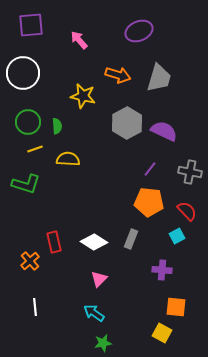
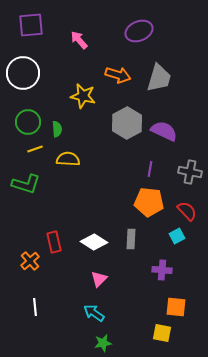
green semicircle: moved 3 px down
purple line: rotated 28 degrees counterclockwise
gray rectangle: rotated 18 degrees counterclockwise
yellow square: rotated 18 degrees counterclockwise
